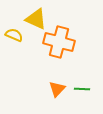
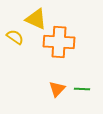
yellow semicircle: moved 1 px right, 2 px down; rotated 12 degrees clockwise
orange cross: rotated 12 degrees counterclockwise
